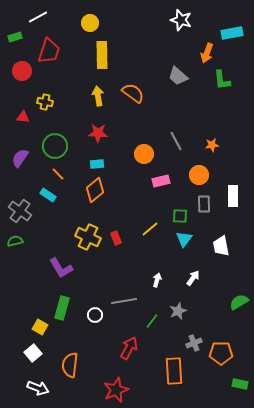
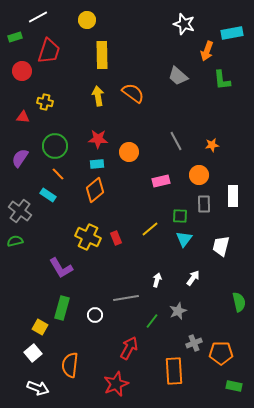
white star at (181, 20): moved 3 px right, 4 px down
yellow circle at (90, 23): moved 3 px left, 3 px up
orange arrow at (207, 53): moved 2 px up
red star at (98, 133): moved 6 px down
orange circle at (144, 154): moved 15 px left, 2 px up
white trapezoid at (221, 246): rotated 25 degrees clockwise
gray line at (124, 301): moved 2 px right, 3 px up
green semicircle at (239, 302): rotated 108 degrees clockwise
green rectangle at (240, 384): moved 6 px left, 2 px down
red star at (116, 390): moved 6 px up
